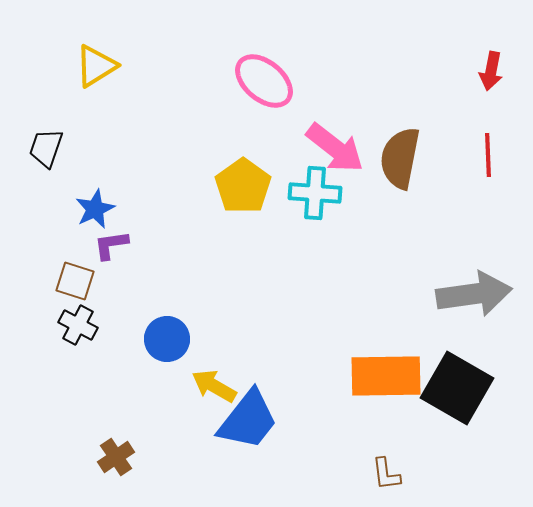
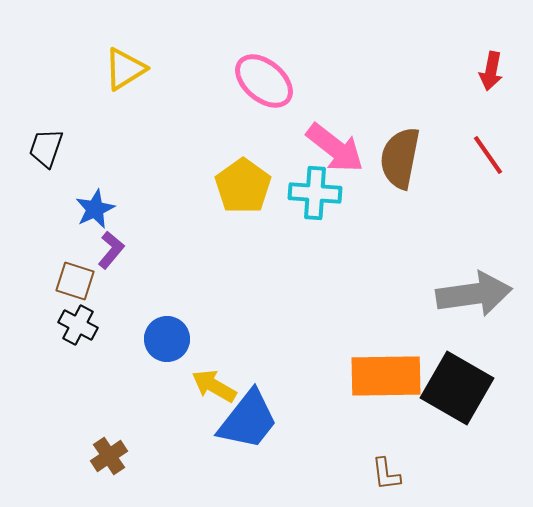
yellow triangle: moved 29 px right, 3 px down
red line: rotated 33 degrees counterclockwise
purple L-shape: moved 5 px down; rotated 138 degrees clockwise
brown cross: moved 7 px left, 1 px up
